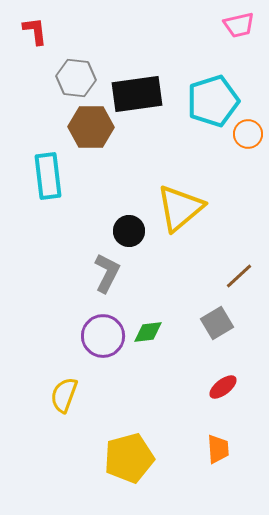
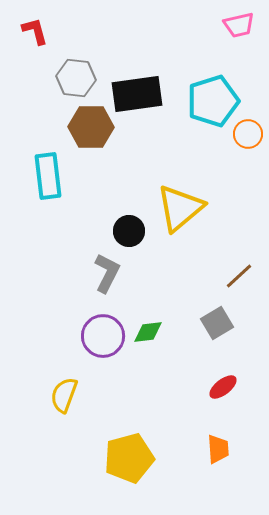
red L-shape: rotated 8 degrees counterclockwise
